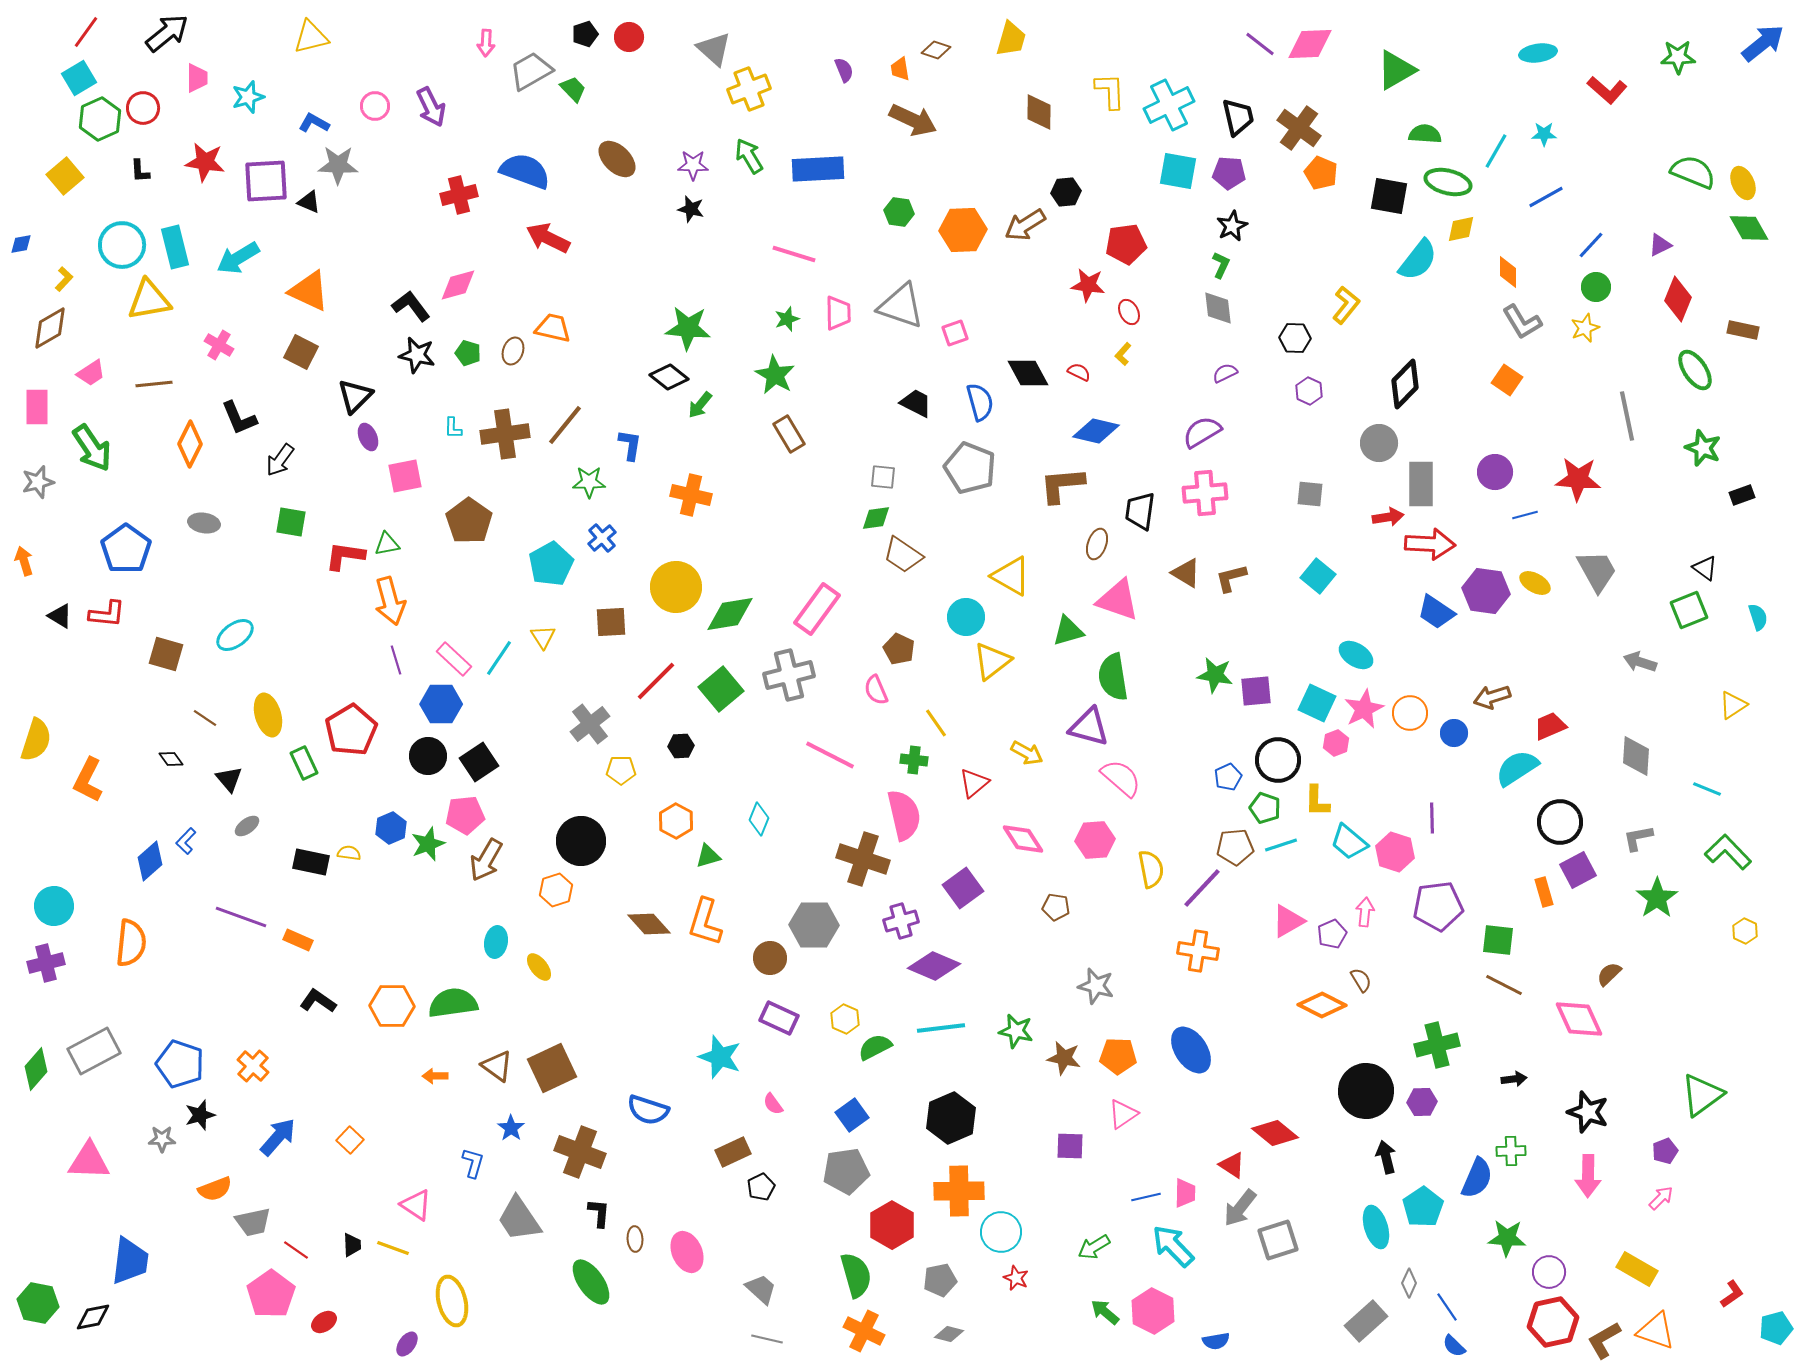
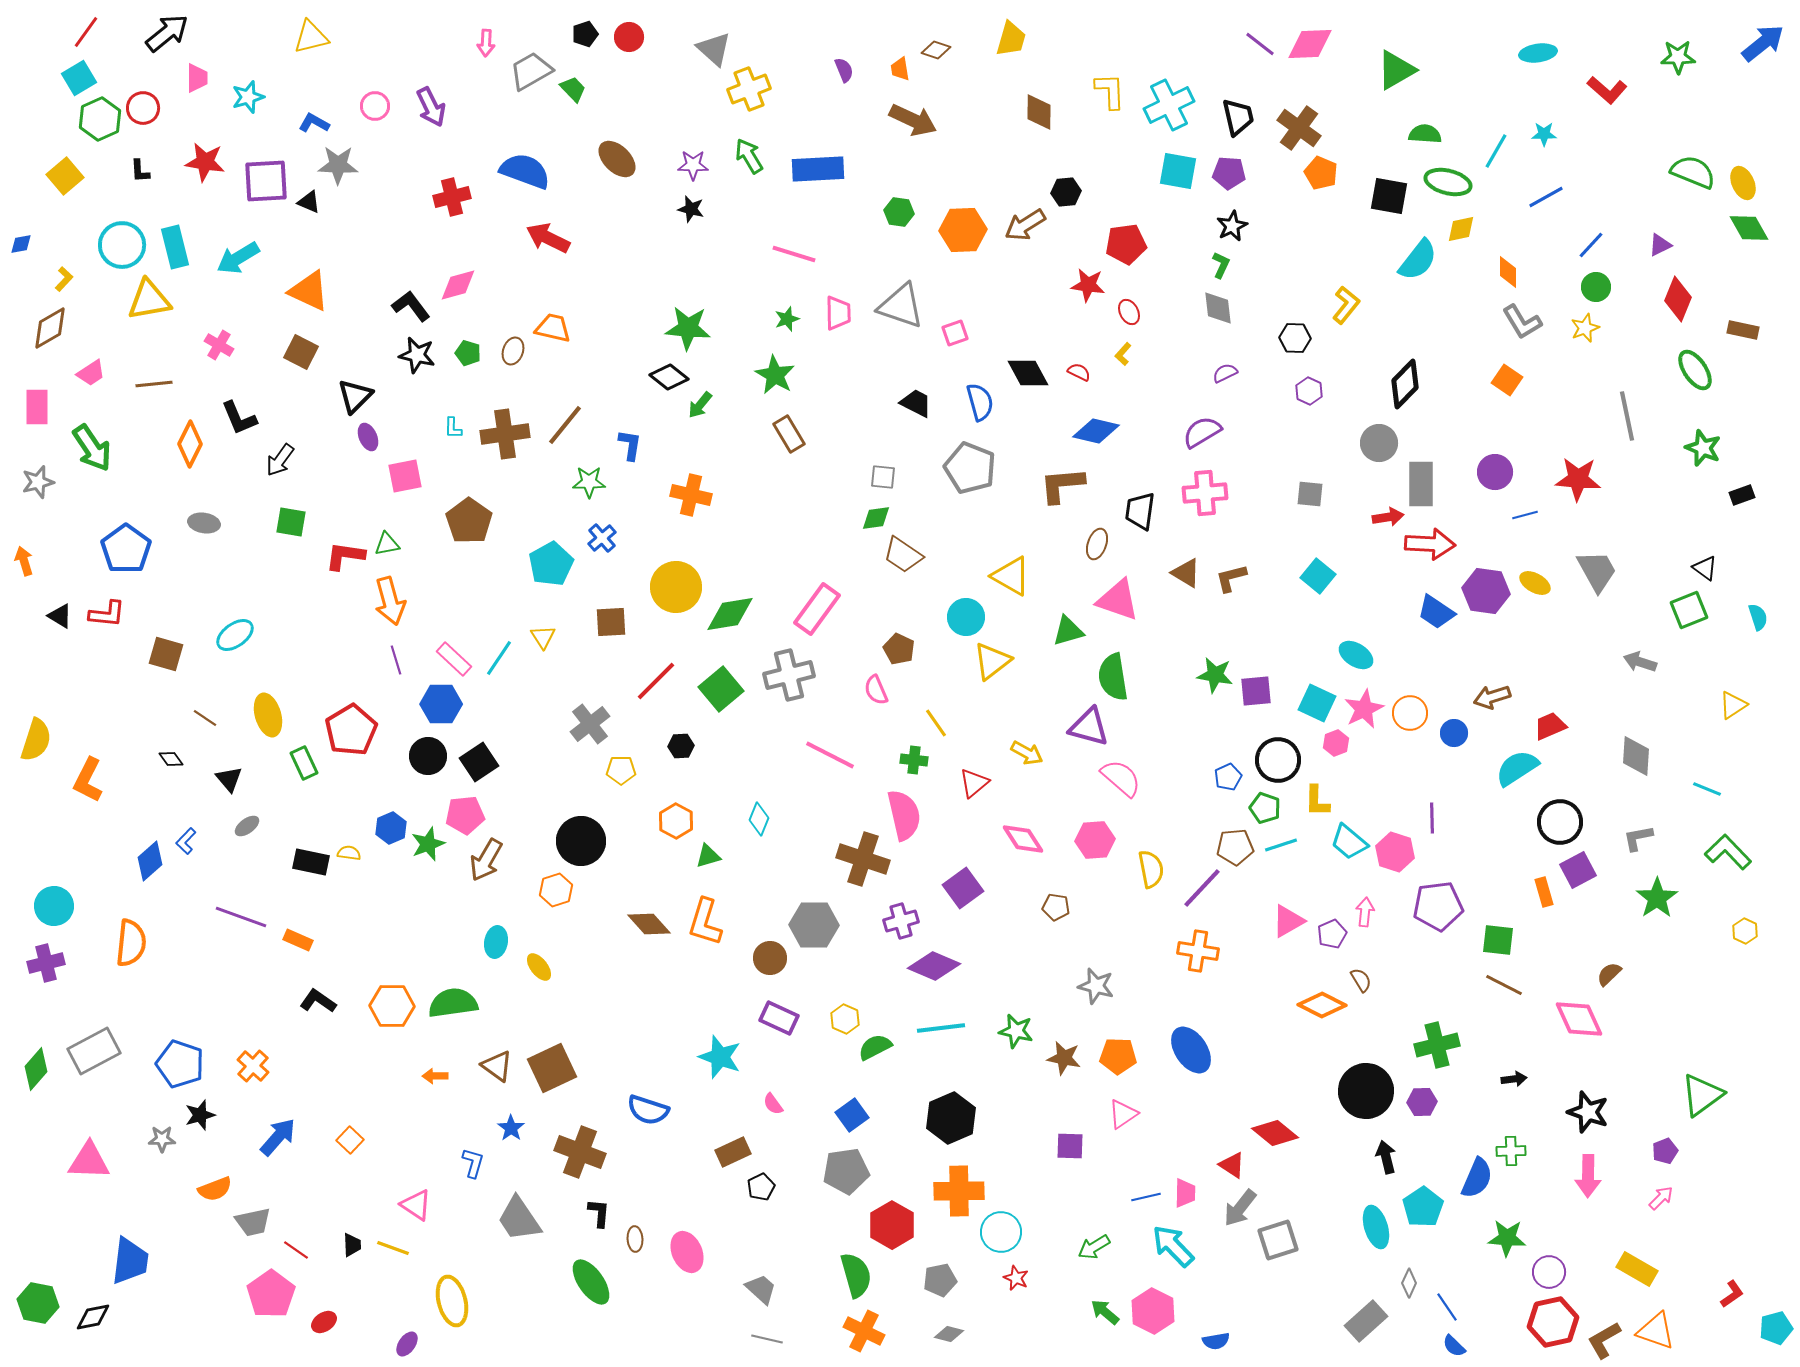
red cross at (459, 195): moved 7 px left, 2 px down
